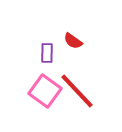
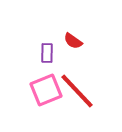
pink square: moved 1 px right, 1 px up; rotated 32 degrees clockwise
